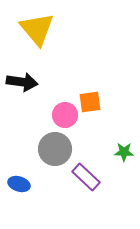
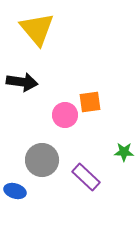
gray circle: moved 13 px left, 11 px down
blue ellipse: moved 4 px left, 7 px down
